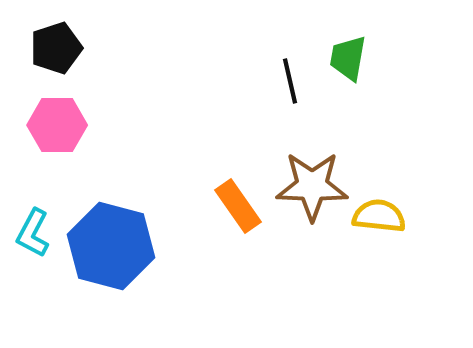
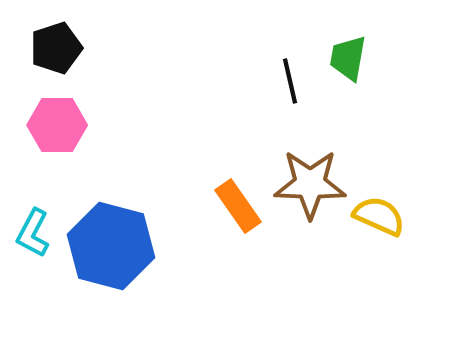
brown star: moved 2 px left, 2 px up
yellow semicircle: rotated 18 degrees clockwise
